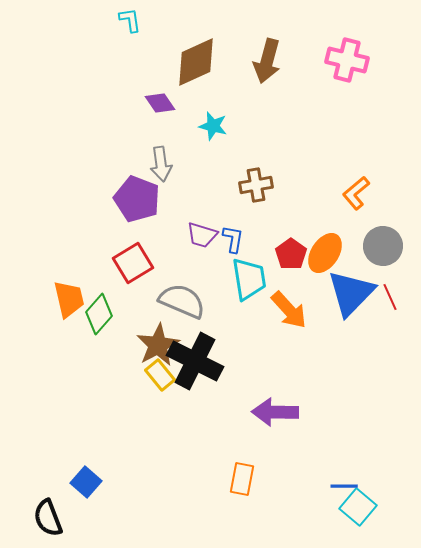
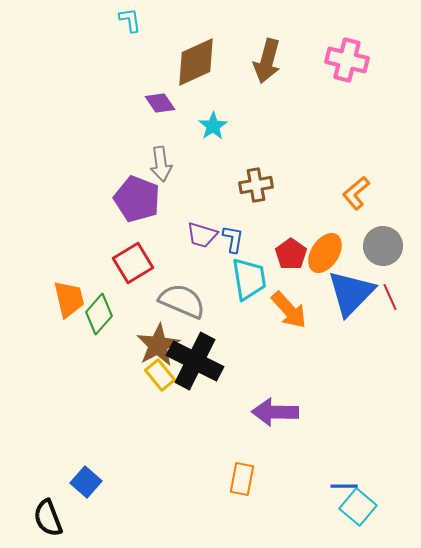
cyan star: rotated 24 degrees clockwise
